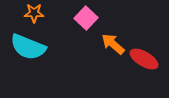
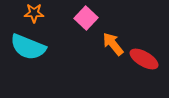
orange arrow: rotated 10 degrees clockwise
